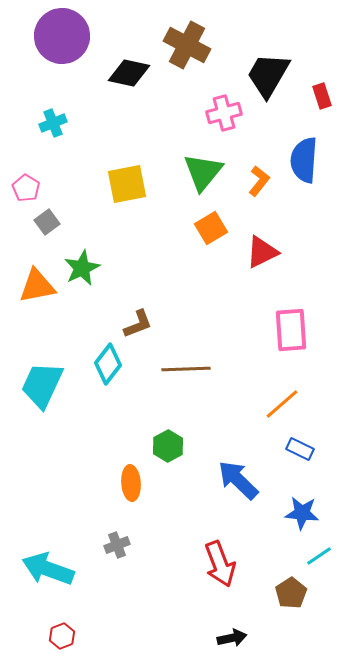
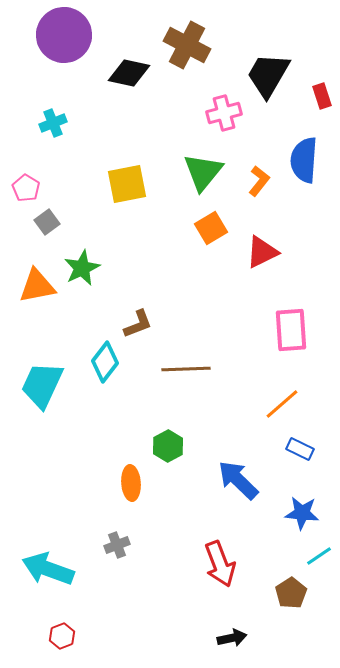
purple circle: moved 2 px right, 1 px up
cyan diamond: moved 3 px left, 2 px up
